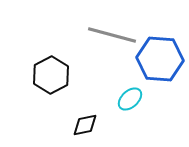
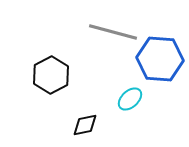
gray line: moved 1 px right, 3 px up
